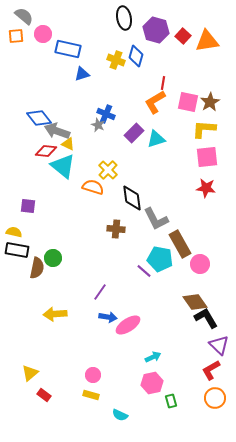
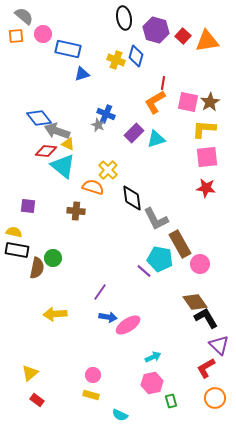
brown cross at (116, 229): moved 40 px left, 18 px up
red L-shape at (211, 370): moved 5 px left, 2 px up
red rectangle at (44, 395): moved 7 px left, 5 px down
